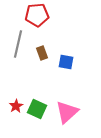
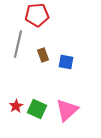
brown rectangle: moved 1 px right, 2 px down
pink triangle: moved 2 px up
